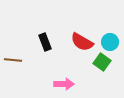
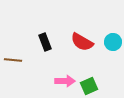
cyan circle: moved 3 px right
green square: moved 13 px left, 24 px down; rotated 30 degrees clockwise
pink arrow: moved 1 px right, 3 px up
